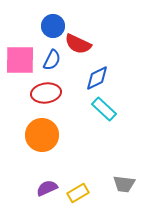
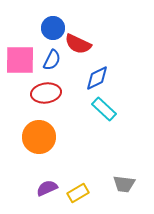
blue circle: moved 2 px down
orange circle: moved 3 px left, 2 px down
